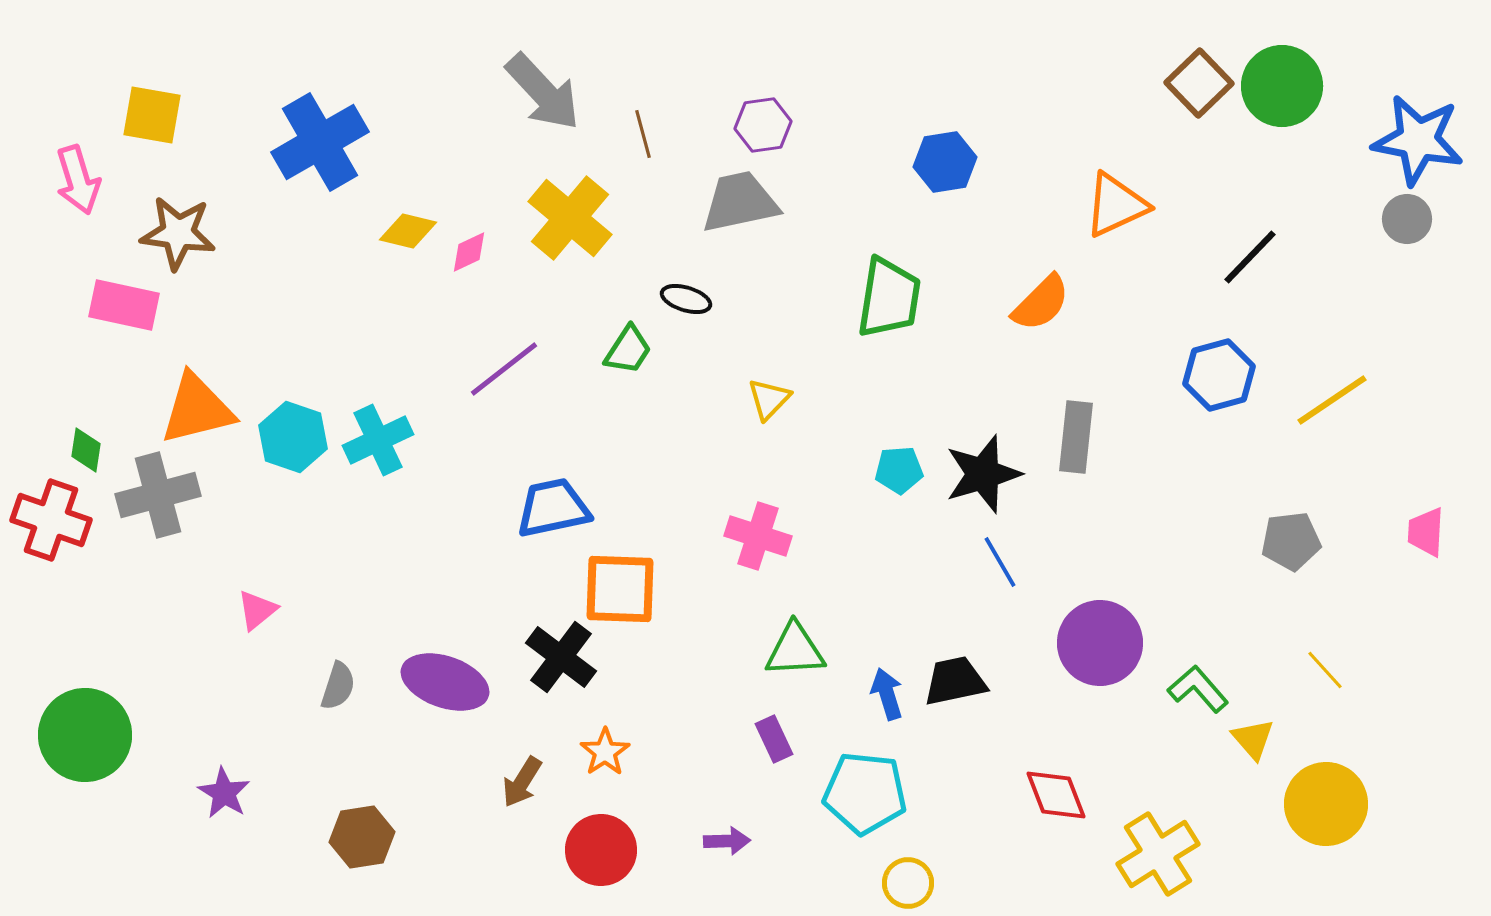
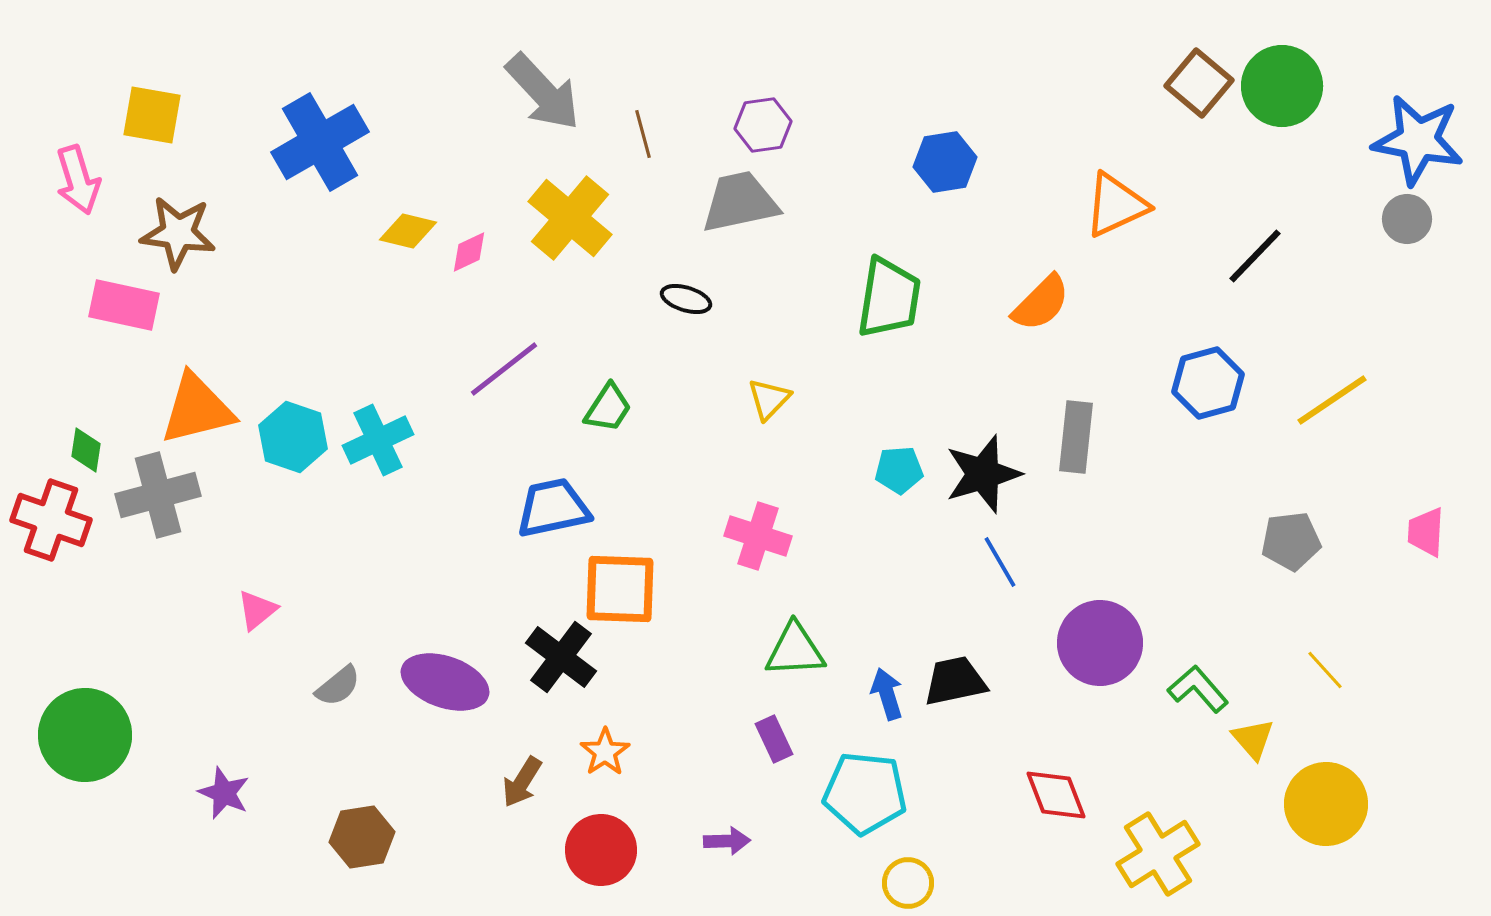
brown square at (1199, 83): rotated 6 degrees counterclockwise
black line at (1250, 257): moved 5 px right, 1 px up
green trapezoid at (628, 350): moved 20 px left, 58 px down
blue hexagon at (1219, 375): moved 11 px left, 8 px down
gray semicircle at (338, 686): rotated 33 degrees clockwise
purple star at (224, 793): rotated 8 degrees counterclockwise
